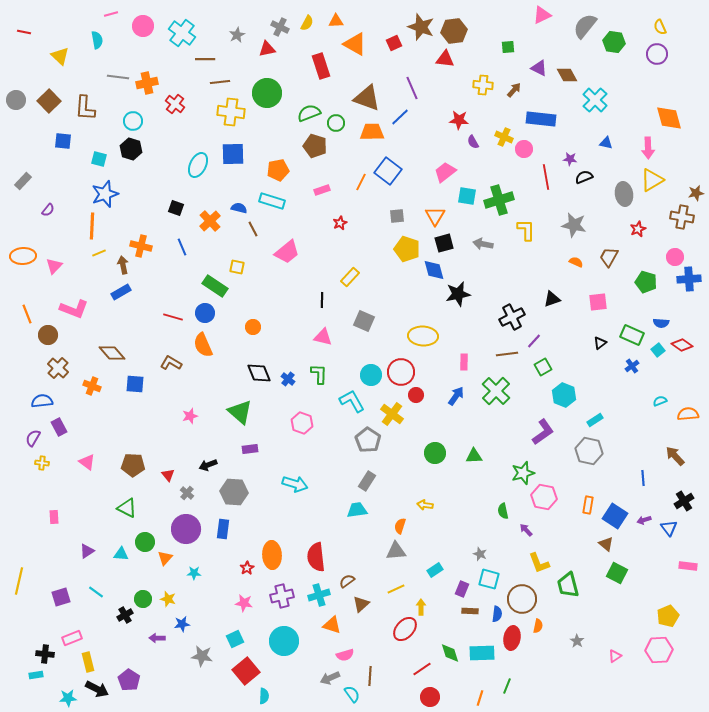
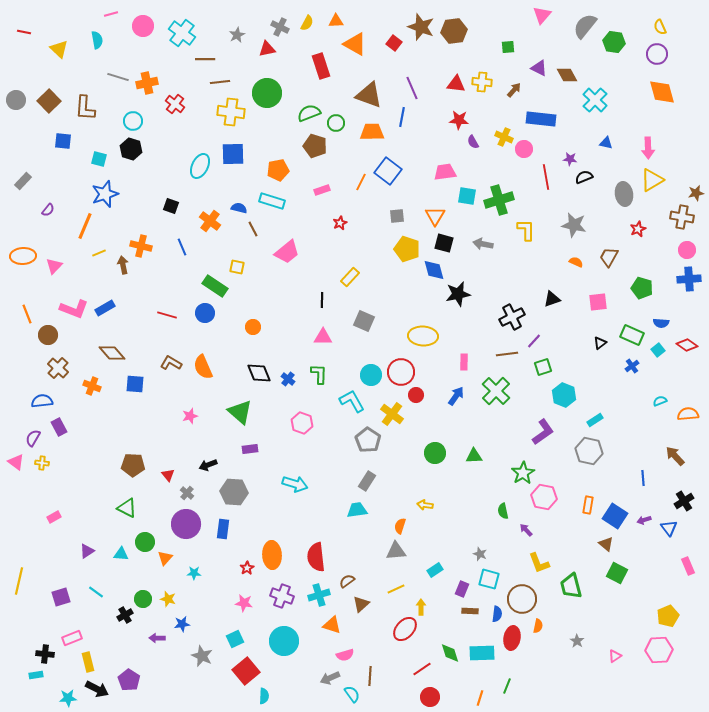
pink triangle at (542, 15): rotated 24 degrees counterclockwise
red square at (394, 43): rotated 28 degrees counterclockwise
yellow triangle at (60, 56): moved 1 px left, 7 px up
red triangle at (445, 59): moved 11 px right, 25 px down
gray line at (118, 77): rotated 10 degrees clockwise
yellow cross at (483, 85): moved 1 px left, 3 px up
brown triangle at (367, 98): moved 2 px right, 3 px up
blue line at (400, 117): moved 2 px right; rotated 36 degrees counterclockwise
orange diamond at (669, 118): moved 7 px left, 26 px up
cyan ellipse at (198, 165): moved 2 px right, 1 px down
pink trapezoid at (445, 172): rotated 30 degrees clockwise
black square at (176, 208): moved 5 px left, 2 px up
orange cross at (210, 221): rotated 10 degrees counterclockwise
orange line at (92, 226): moved 7 px left; rotated 20 degrees clockwise
black square at (444, 243): rotated 30 degrees clockwise
pink circle at (675, 257): moved 12 px right, 7 px up
green pentagon at (646, 282): moved 4 px left, 6 px down
blue rectangle at (121, 292): moved 16 px left, 16 px down
red line at (173, 317): moved 6 px left, 2 px up
pink triangle at (323, 337): rotated 12 degrees counterclockwise
orange semicircle at (203, 345): moved 22 px down
red diamond at (682, 345): moved 5 px right
green square at (543, 367): rotated 12 degrees clockwise
pink triangle at (87, 462): moved 71 px left
green star at (523, 473): rotated 15 degrees counterclockwise
pink rectangle at (54, 517): rotated 64 degrees clockwise
purple circle at (186, 529): moved 5 px up
pink rectangle at (688, 566): rotated 60 degrees clockwise
green trapezoid at (568, 585): moved 3 px right, 1 px down
purple cross at (282, 596): rotated 35 degrees clockwise
gray star at (202, 656): rotated 15 degrees clockwise
